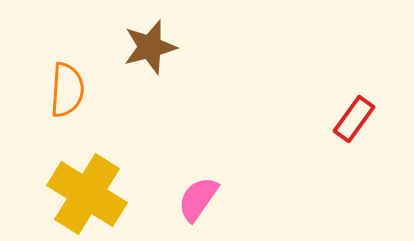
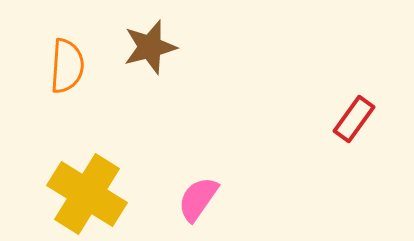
orange semicircle: moved 24 px up
